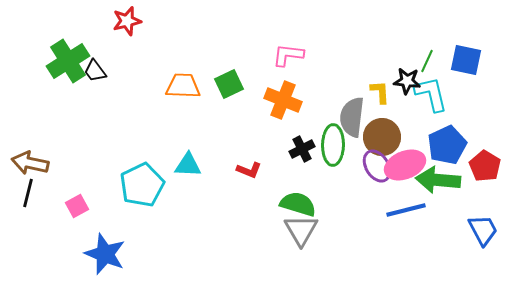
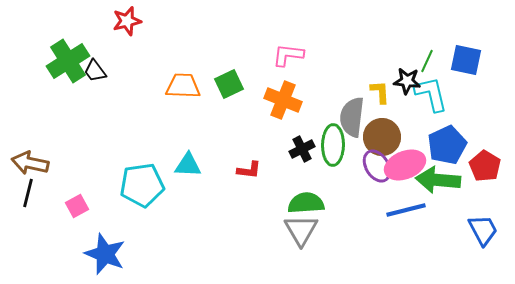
red L-shape: rotated 15 degrees counterclockwise
cyan pentagon: rotated 18 degrees clockwise
green semicircle: moved 8 px right, 1 px up; rotated 21 degrees counterclockwise
